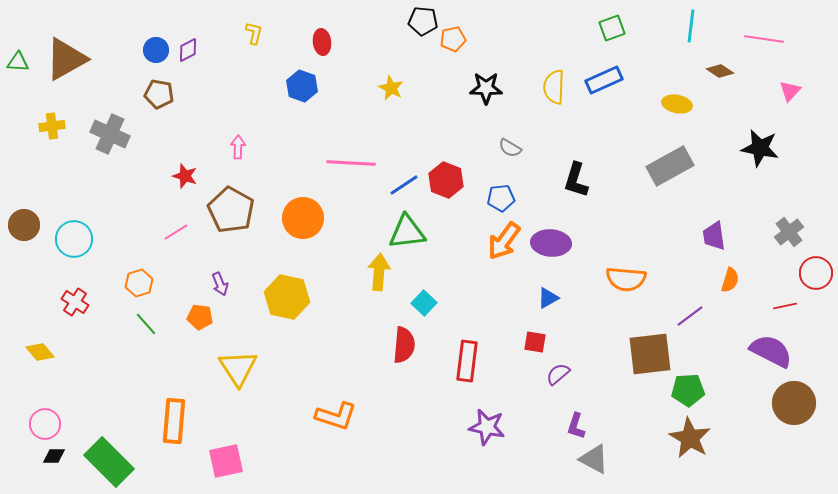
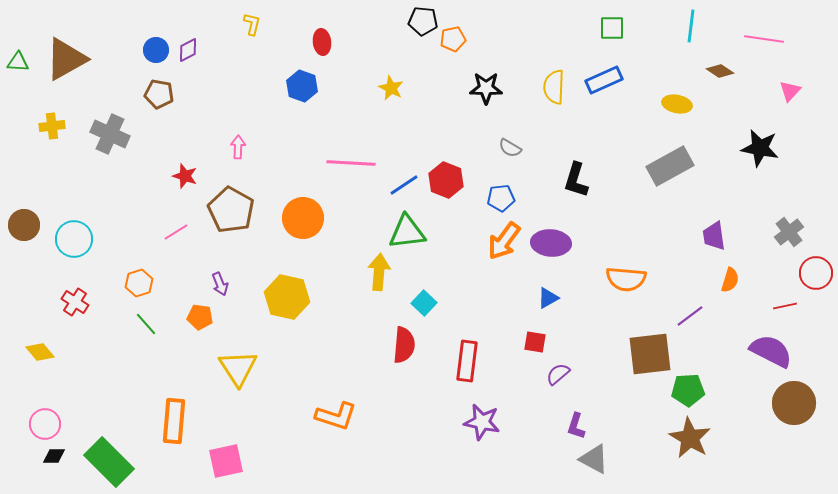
green square at (612, 28): rotated 20 degrees clockwise
yellow L-shape at (254, 33): moved 2 px left, 9 px up
purple star at (487, 427): moved 5 px left, 5 px up
